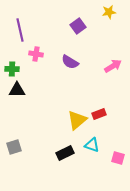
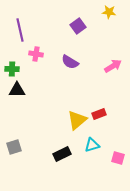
yellow star: rotated 16 degrees clockwise
cyan triangle: rotated 35 degrees counterclockwise
black rectangle: moved 3 px left, 1 px down
